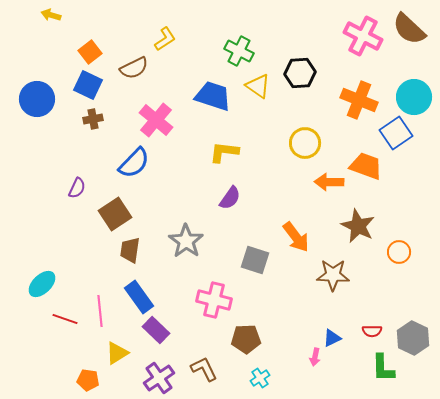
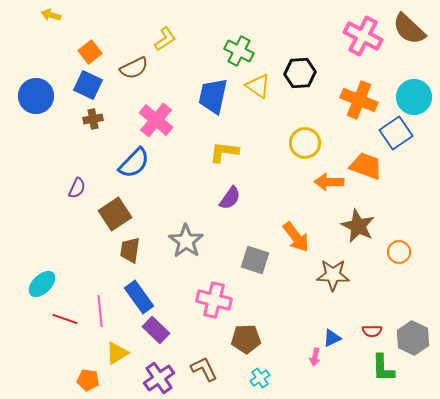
blue trapezoid at (213, 96): rotated 96 degrees counterclockwise
blue circle at (37, 99): moved 1 px left, 3 px up
